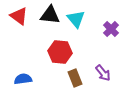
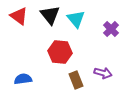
black triangle: rotated 45 degrees clockwise
purple arrow: rotated 36 degrees counterclockwise
brown rectangle: moved 1 px right, 2 px down
